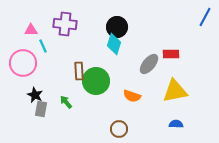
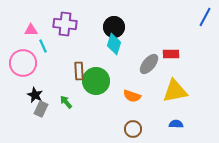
black circle: moved 3 px left
gray rectangle: rotated 14 degrees clockwise
brown circle: moved 14 px right
